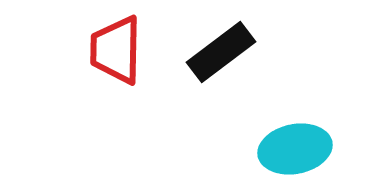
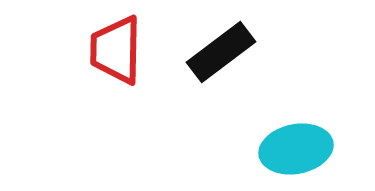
cyan ellipse: moved 1 px right
